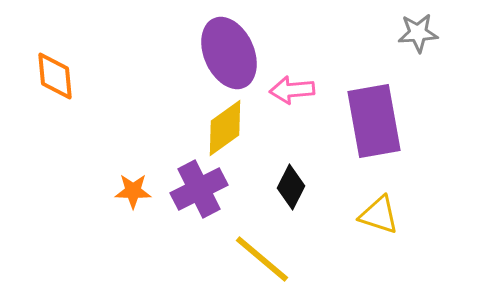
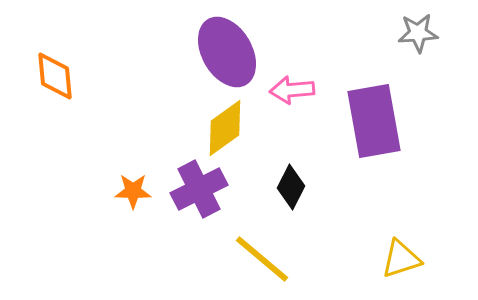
purple ellipse: moved 2 px left, 1 px up; rotated 6 degrees counterclockwise
yellow triangle: moved 22 px right, 44 px down; rotated 36 degrees counterclockwise
